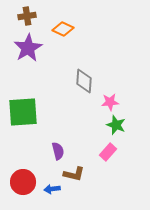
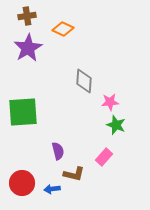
pink rectangle: moved 4 px left, 5 px down
red circle: moved 1 px left, 1 px down
